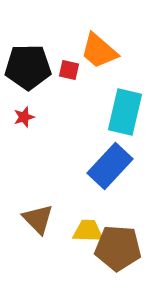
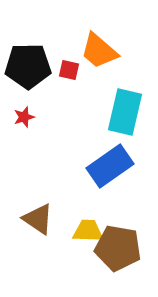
black pentagon: moved 1 px up
blue rectangle: rotated 12 degrees clockwise
brown triangle: rotated 12 degrees counterclockwise
brown pentagon: rotated 6 degrees clockwise
